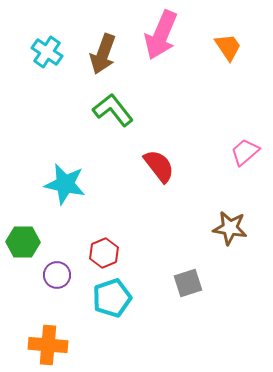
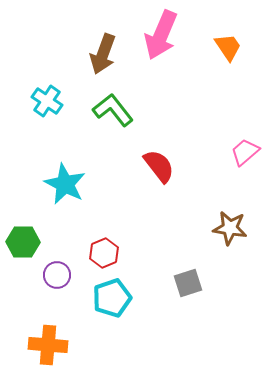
cyan cross: moved 49 px down
cyan star: rotated 15 degrees clockwise
